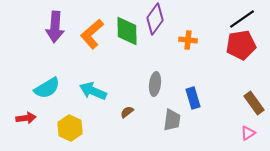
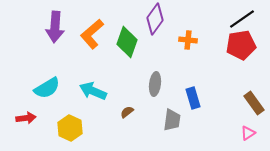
green diamond: moved 11 px down; rotated 20 degrees clockwise
